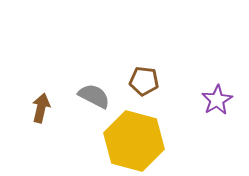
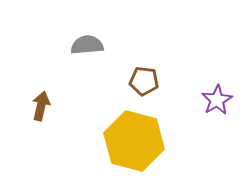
gray semicircle: moved 7 px left, 51 px up; rotated 32 degrees counterclockwise
brown arrow: moved 2 px up
